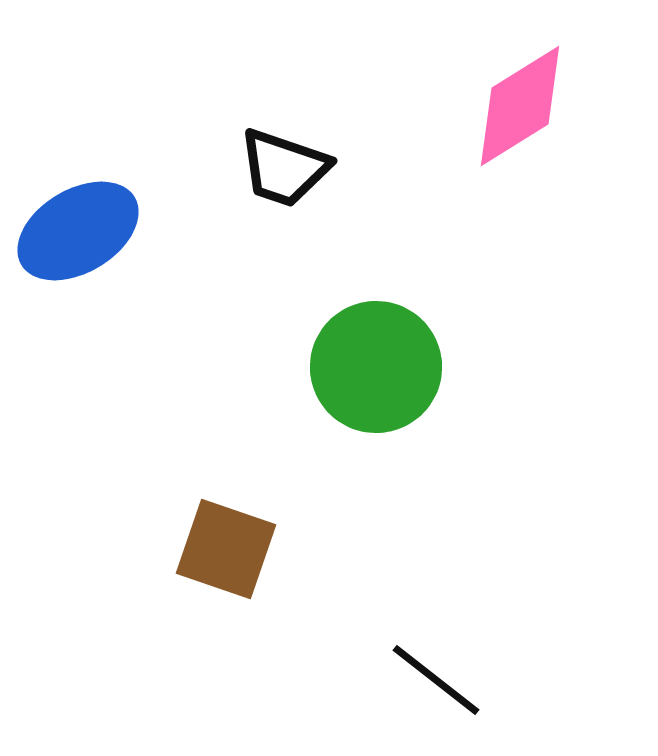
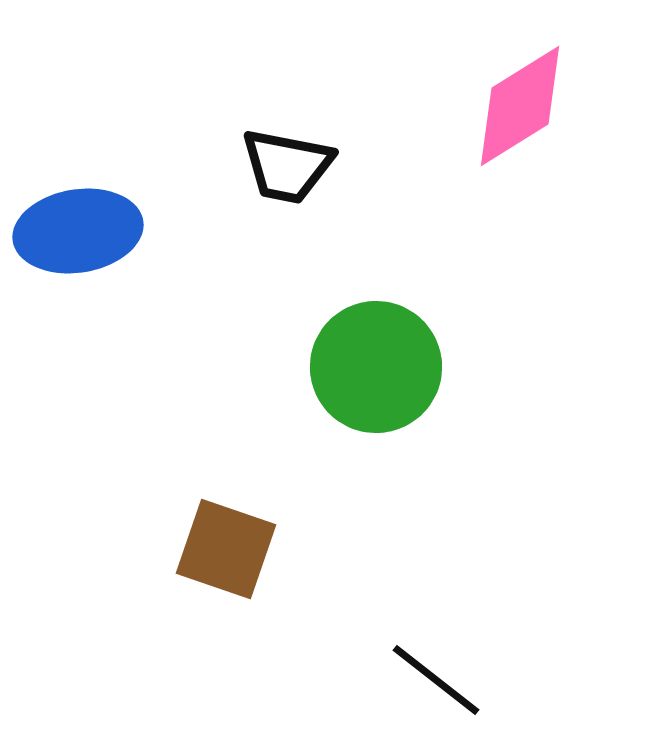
black trapezoid: moved 3 px right, 2 px up; rotated 8 degrees counterclockwise
blue ellipse: rotated 22 degrees clockwise
